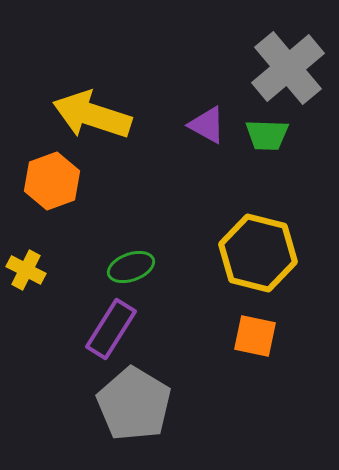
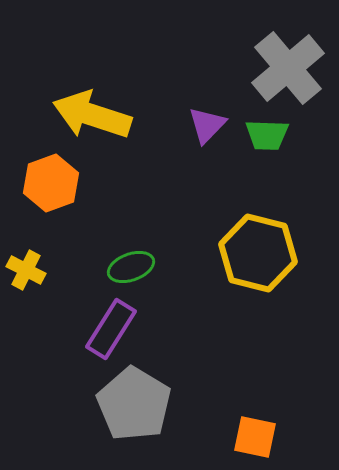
purple triangle: rotated 45 degrees clockwise
orange hexagon: moved 1 px left, 2 px down
orange square: moved 101 px down
